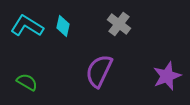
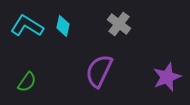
purple star: moved 1 px down
green semicircle: rotated 95 degrees clockwise
